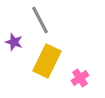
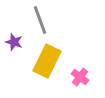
gray line: rotated 8 degrees clockwise
pink cross: moved 1 px up; rotated 18 degrees counterclockwise
